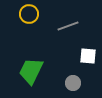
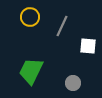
yellow circle: moved 1 px right, 3 px down
gray line: moved 6 px left; rotated 45 degrees counterclockwise
white square: moved 10 px up
